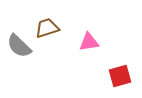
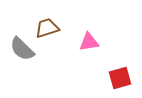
gray semicircle: moved 3 px right, 3 px down
red square: moved 2 px down
